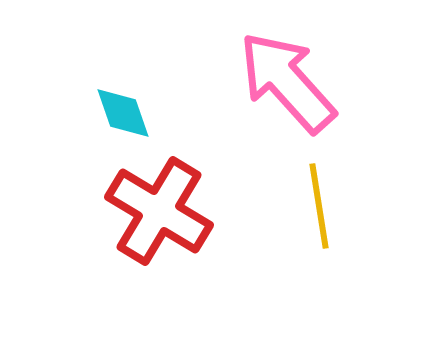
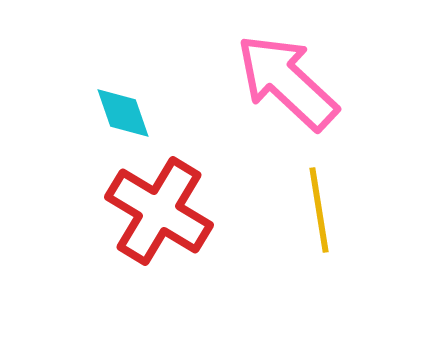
pink arrow: rotated 5 degrees counterclockwise
yellow line: moved 4 px down
